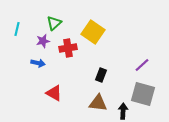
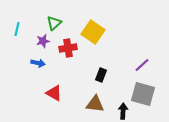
brown triangle: moved 3 px left, 1 px down
